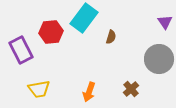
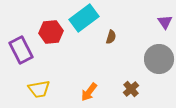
cyan rectangle: rotated 16 degrees clockwise
orange arrow: rotated 18 degrees clockwise
